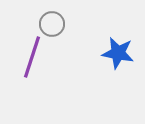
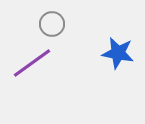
purple line: moved 6 px down; rotated 36 degrees clockwise
